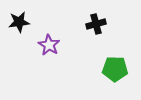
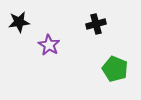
green pentagon: rotated 20 degrees clockwise
